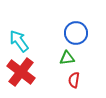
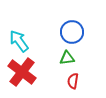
blue circle: moved 4 px left, 1 px up
red cross: moved 1 px right
red semicircle: moved 1 px left, 1 px down
